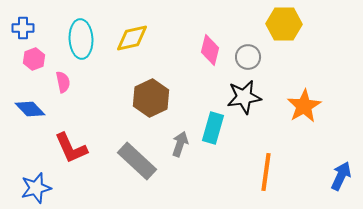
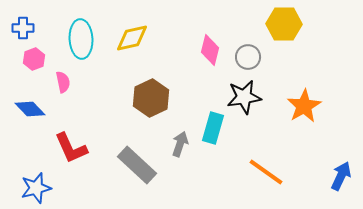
gray rectangle: moved 4 px down
orange line: rotated 63 degrees counterclockwise
